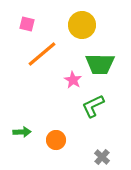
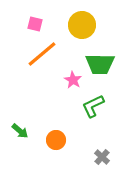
pink square: moved 8 px right
green arrow: moved 2 px left, 1 px up; rotated 42 degrees clockwise
